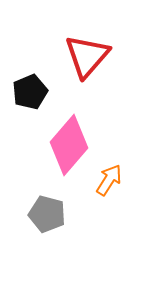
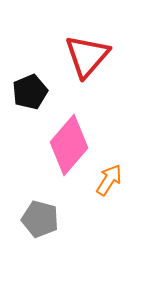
gray pentagon: moved 7 px left, 5 px down
